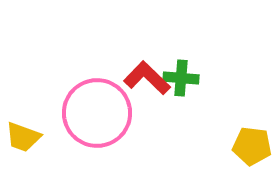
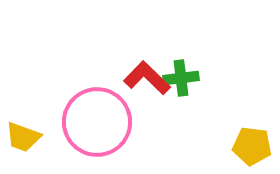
green cross: rotated 12 degrees counterclockwise
pink circle: moved 9 px down
